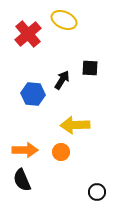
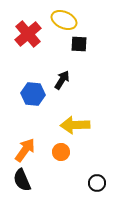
black square: moved 11 px left, 24 px up
orange arrow: rotated 55 degrees counterclockwise
black circle: moved 9 px up
